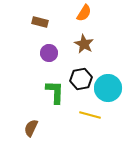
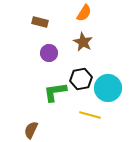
brown star: moved 1 px left, 2 px up
green L-shape: rotated 100 degrees counterclockwise
brown semicircle: moved 2 px down
